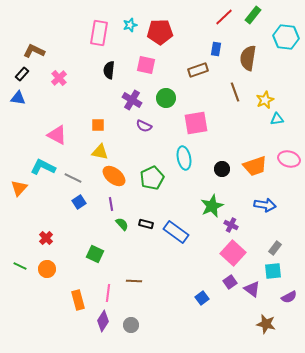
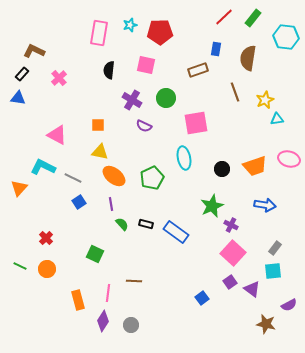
green rectangle at (253, 15): moved 3 px down
purple semicircle at (289, 297): moved 8 px down
